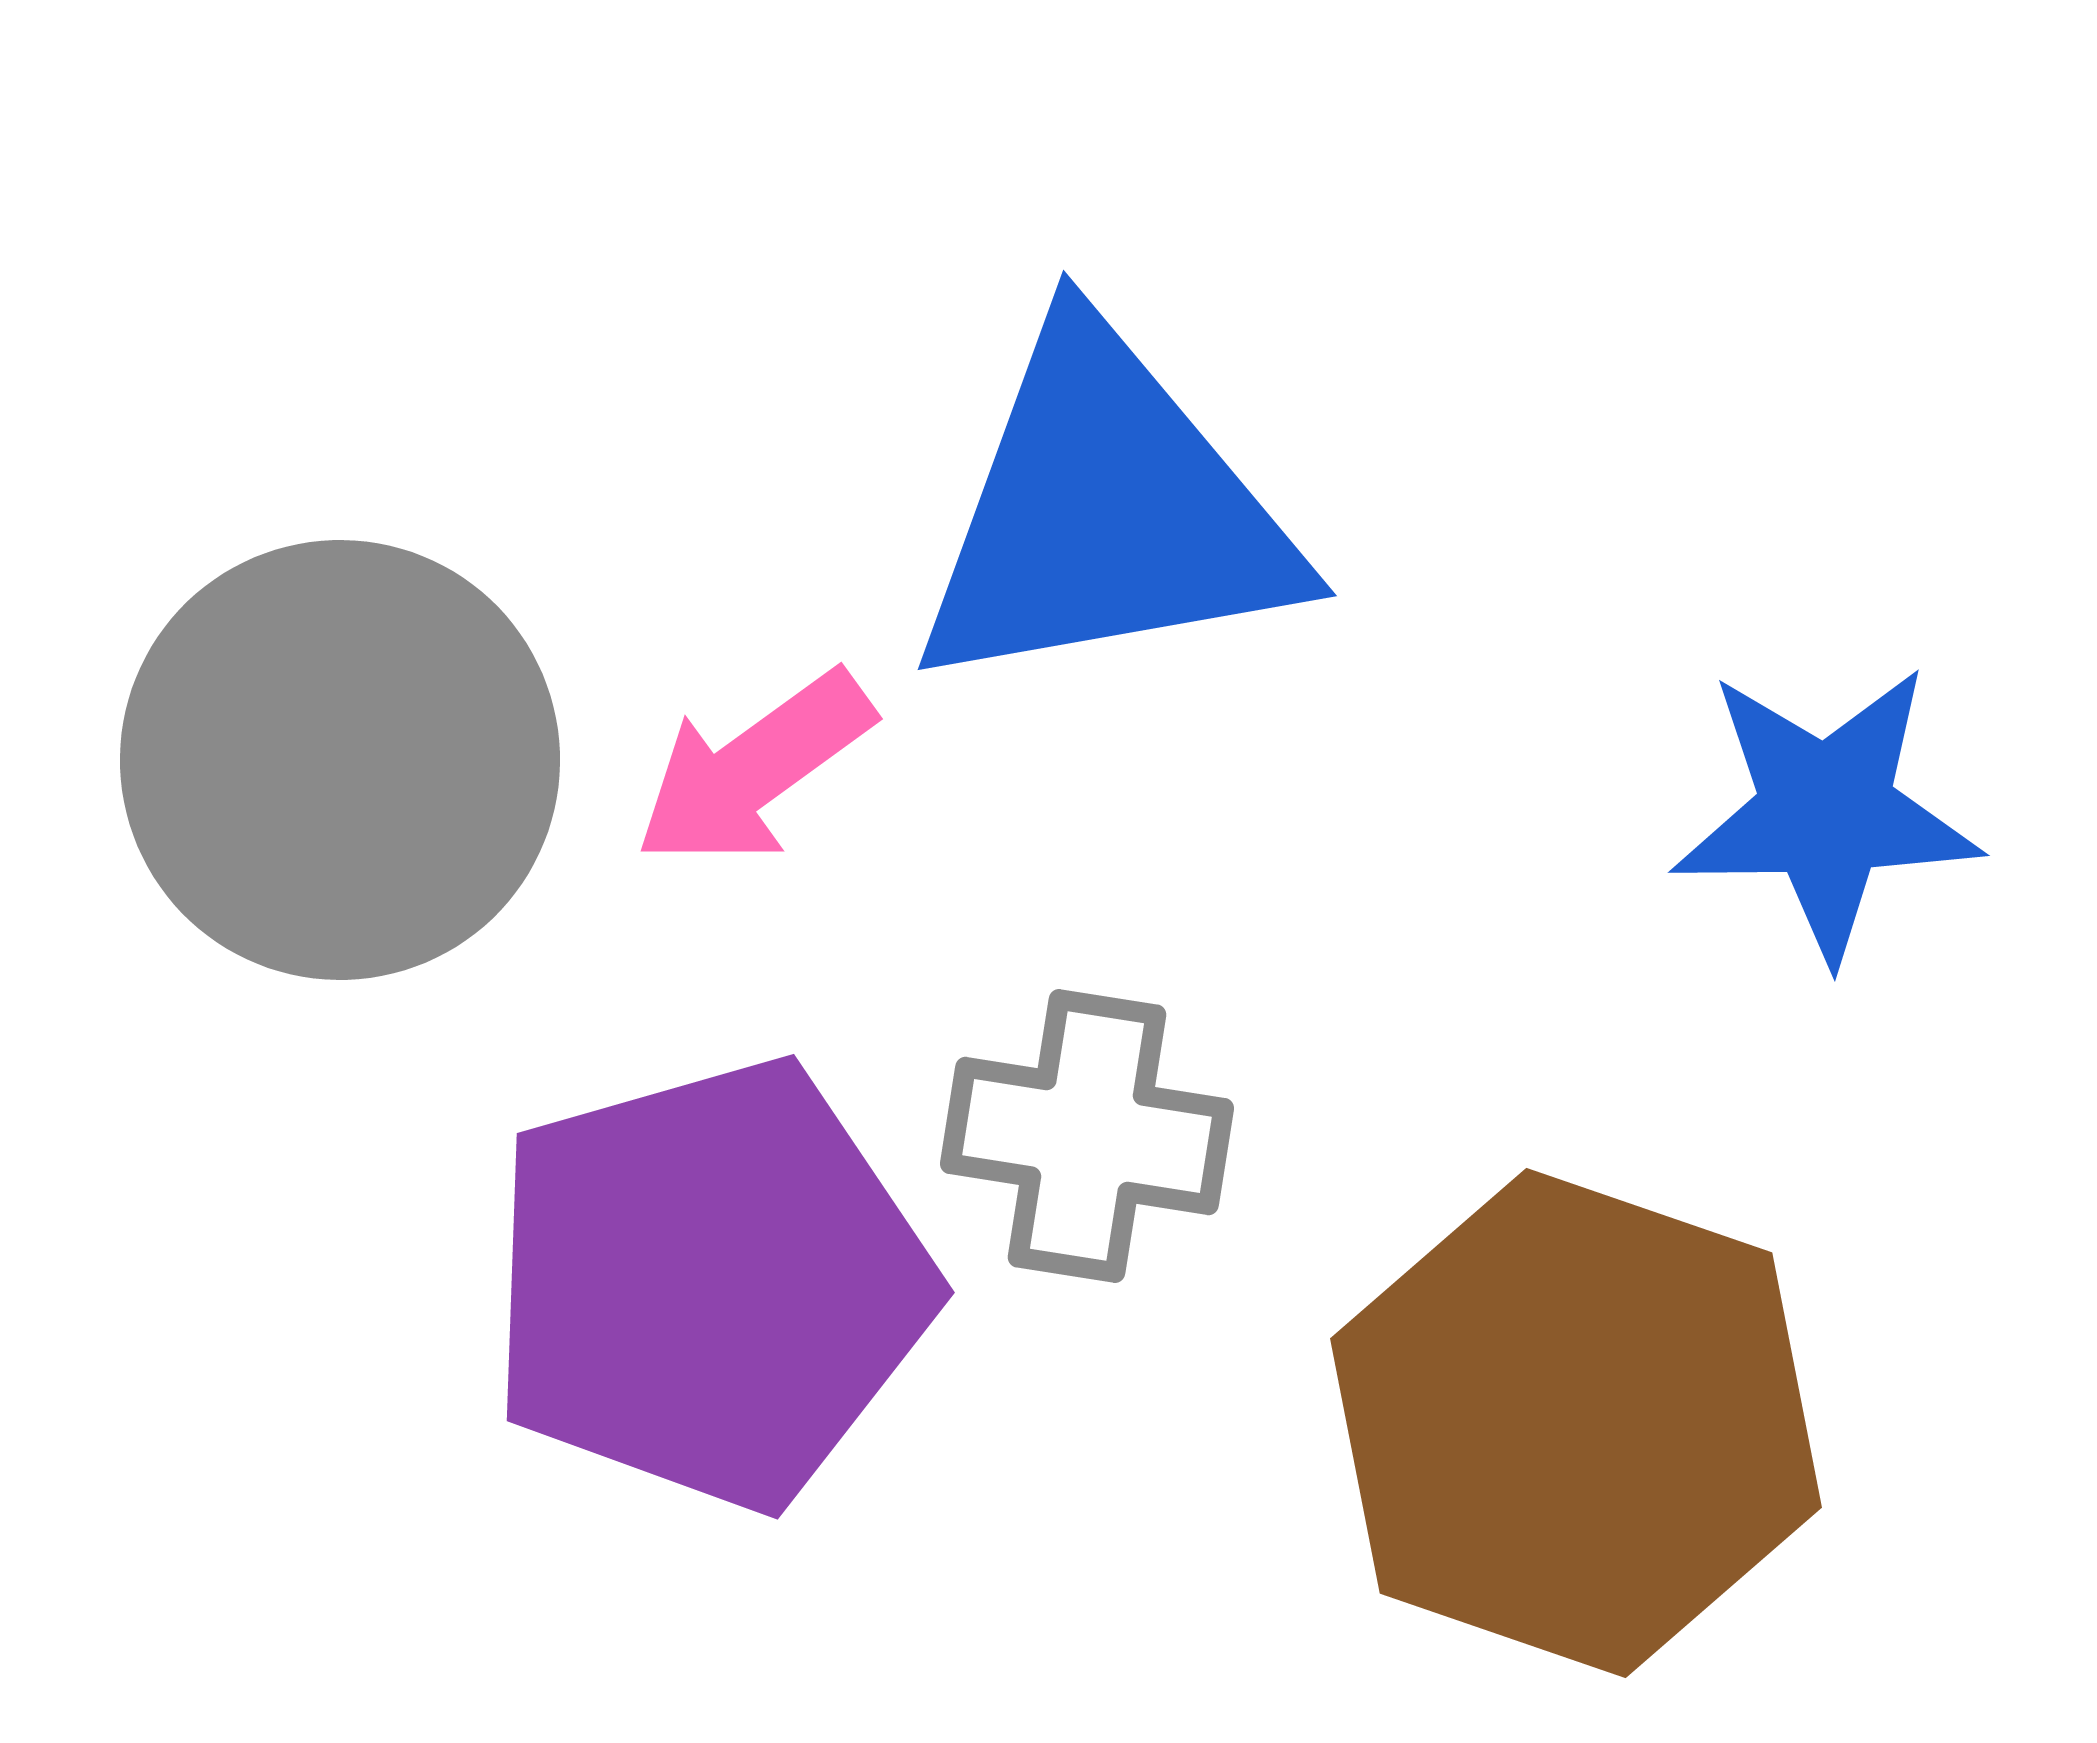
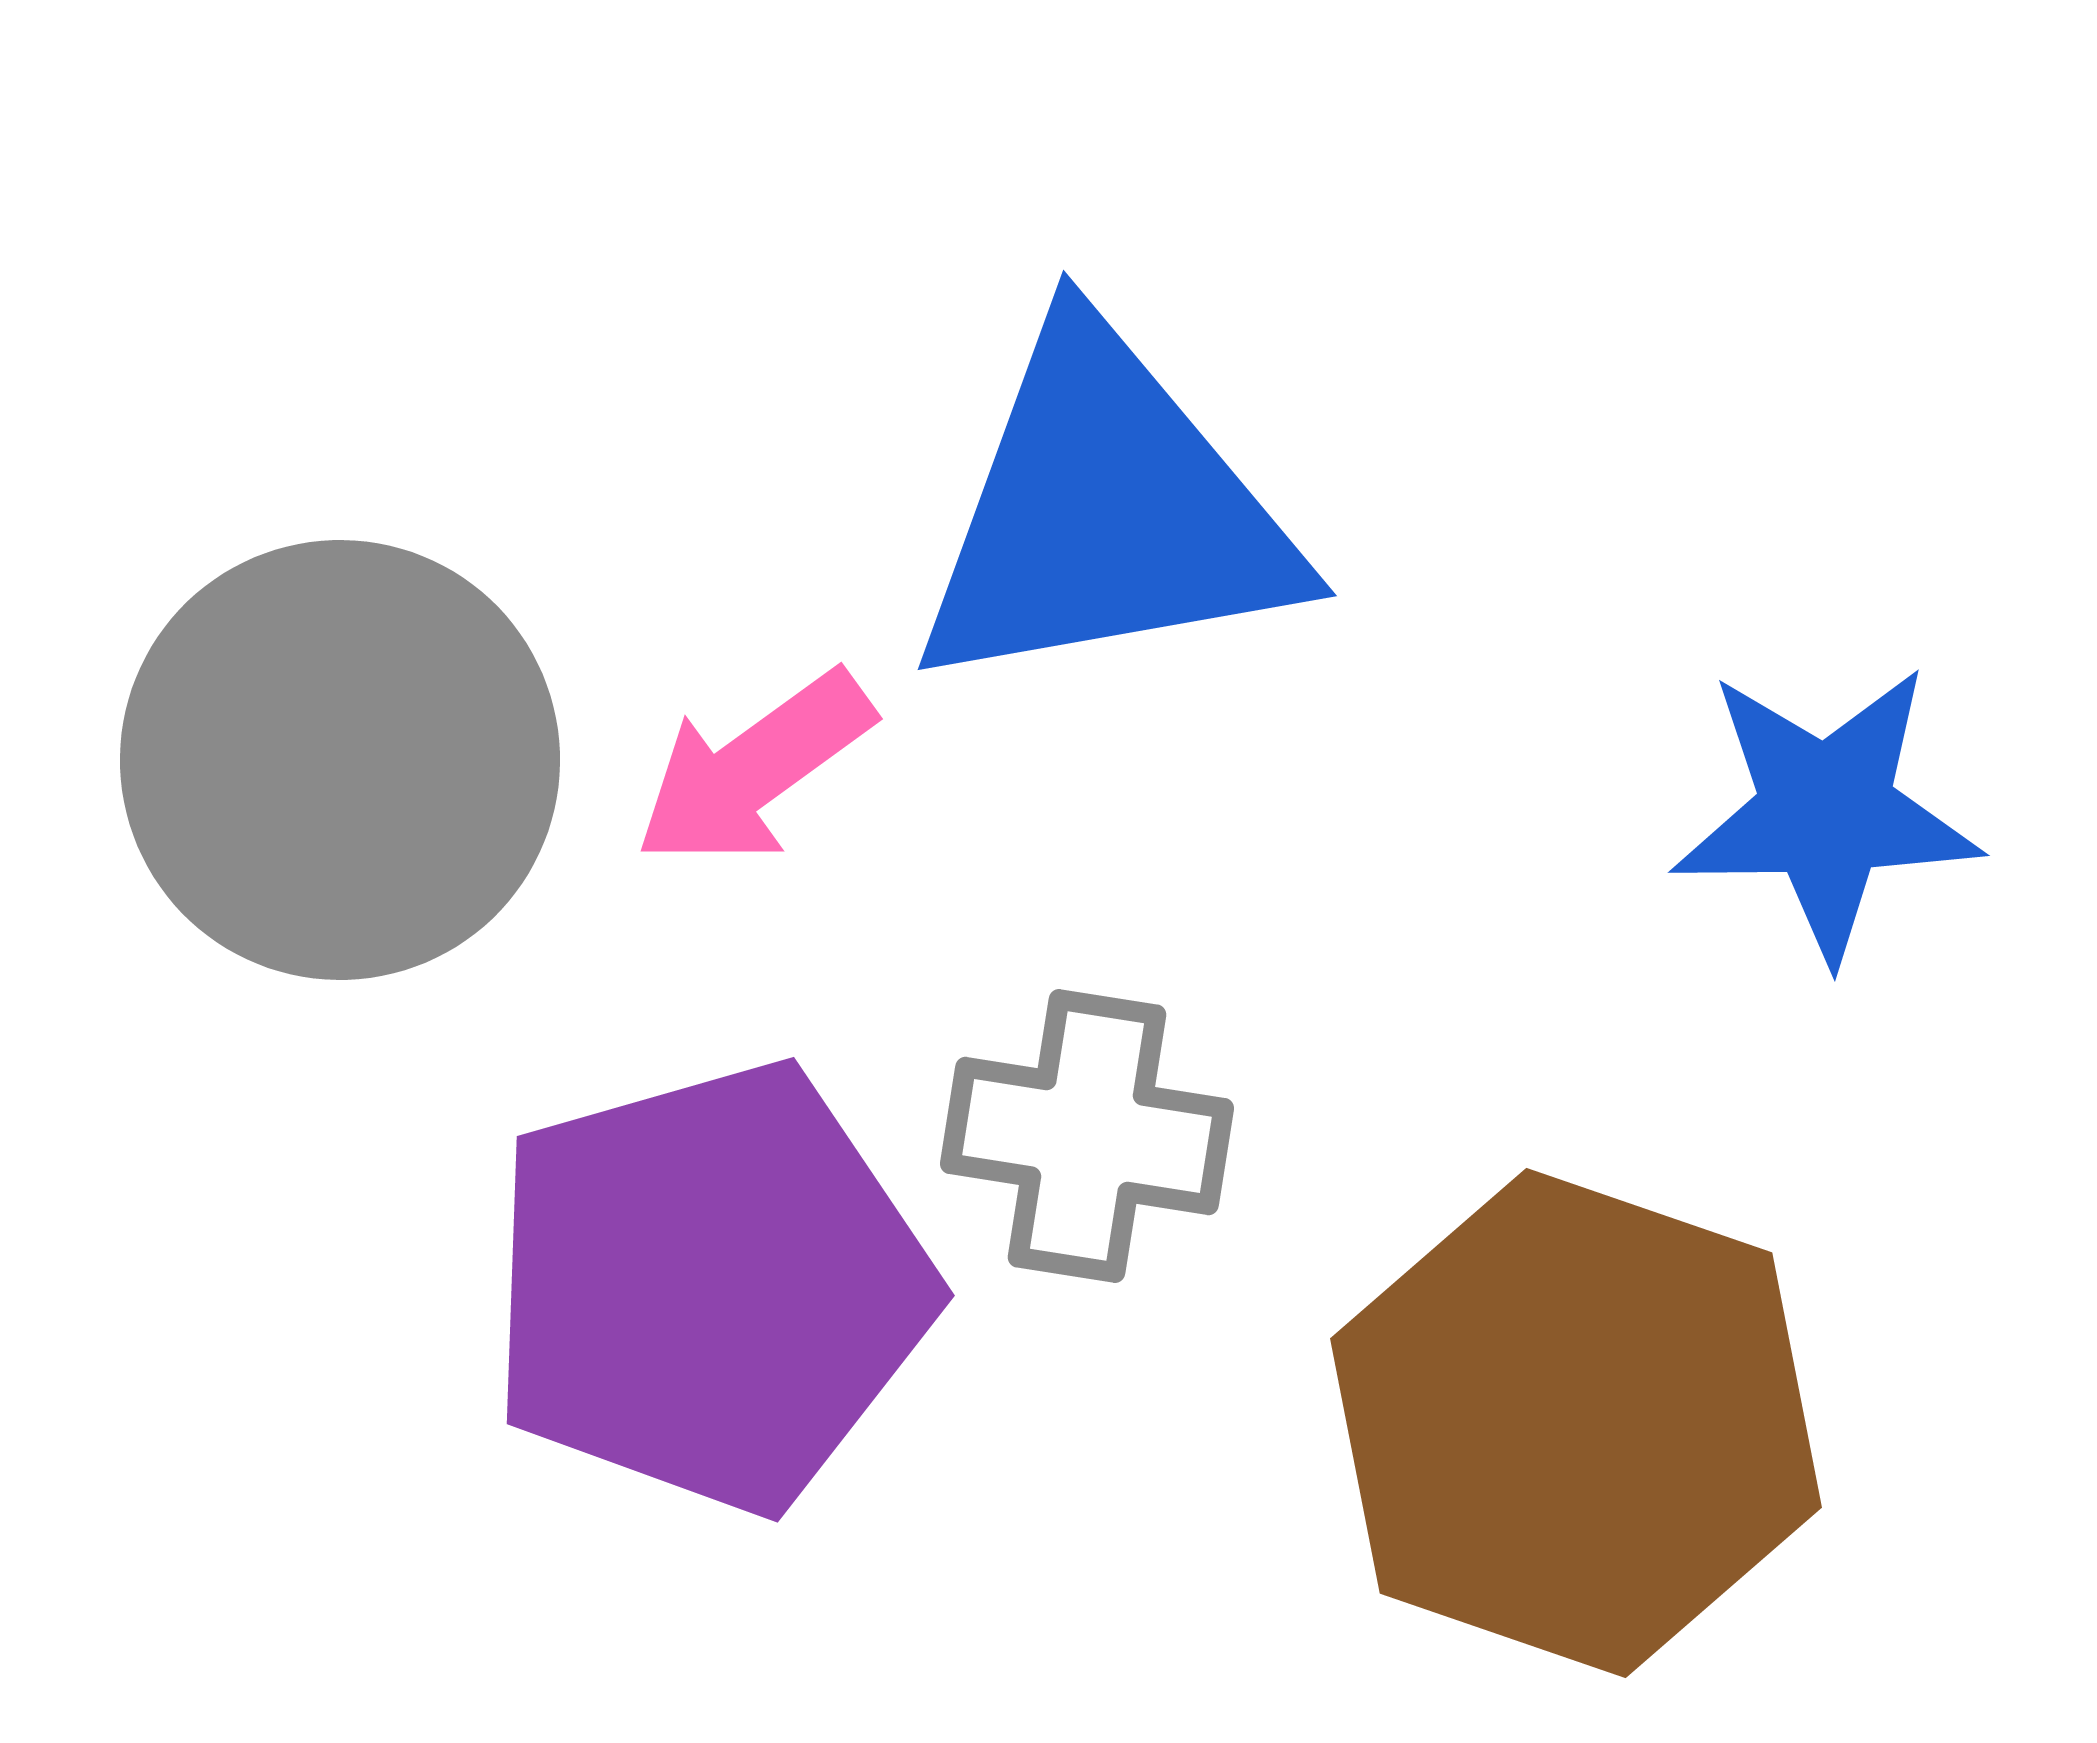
purple pentagon: moved 3 px down
